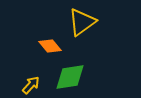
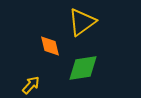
orange diamond: rotated 25 degrees clockwise
green diamond: moved 13 px right, 9 px up
